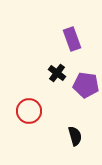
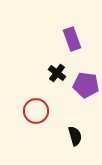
red circle: moved 7 px right
